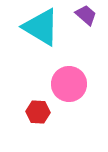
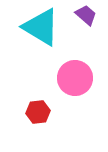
pink circle: moved 6 px right, 6 px up
red hexagon: rotated 10 degrees counterclockwise
